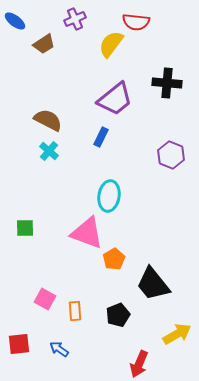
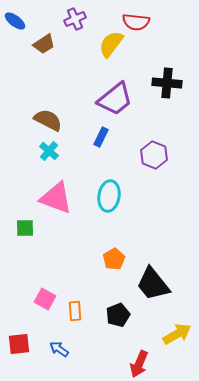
purple hexagon: moved 17 px left
pink triangle: moved 31 px left, 35 px up
